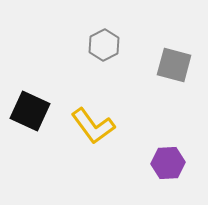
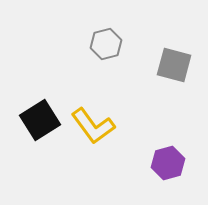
gray hexagon: moved 2 px right, 1 px up; rotated 12 degrees clockwise
black square: moved 10 px right, 9 px down; rotated 33 degrees clockwise
purple hexagon: rotated 12 degrees counterclockwise
